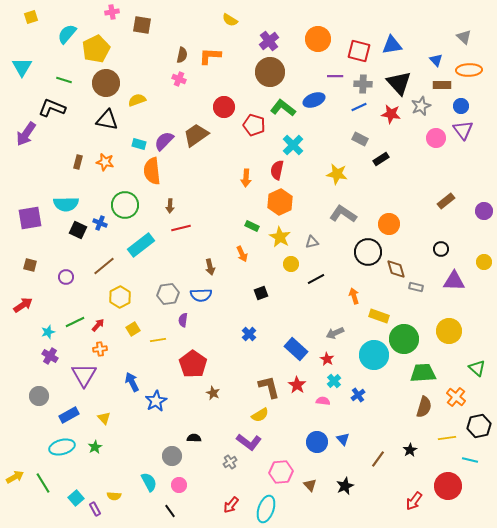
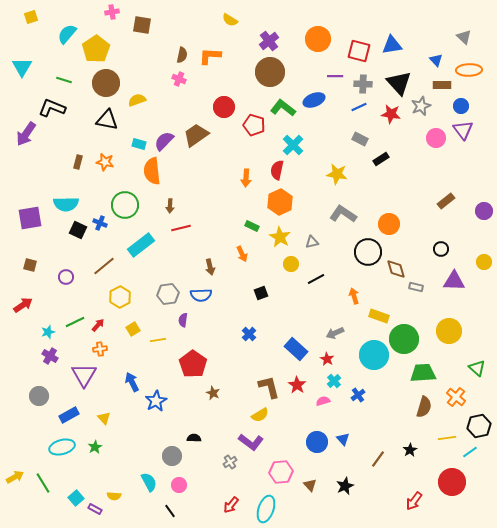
yellow pentagon at (96, 49): rotated 8 degrees counterclockwise
pink semicircle at (323, 401): rotated 24 degrees counterclockwise
purple L-shape at (249, 442): moved 2 px right
cyan line at (470, 460): moved 8 px up; rotated 49 degrees counterclockwise
red circle at (448, 486): moved 4 px right, 4 px up
purple rectangle at (95, 509): rotated 32 degrees counterclockwise
